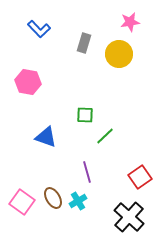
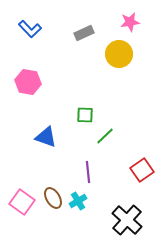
blue L-shape: moved 9 px left
gray rectangle: moved 10 px up; rotated 48 degrees clockwise
purple line: moved 1 px right; rotated 10 degrees clockwise
red square: moved 2 px right, 7 px up
black cross: moved 2 px left, 3 px down
